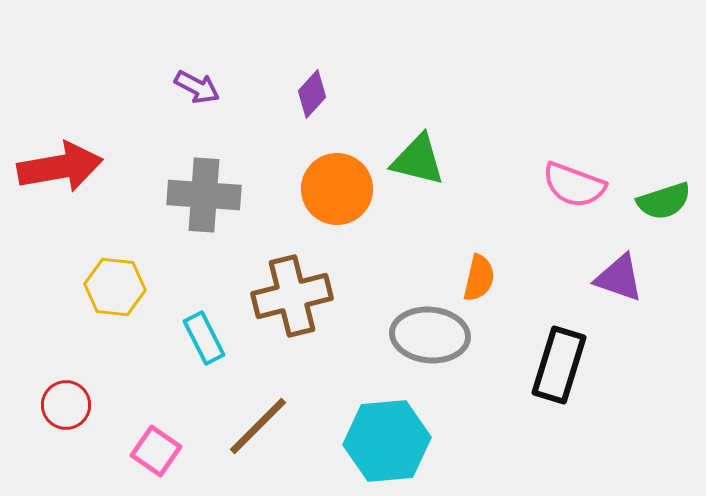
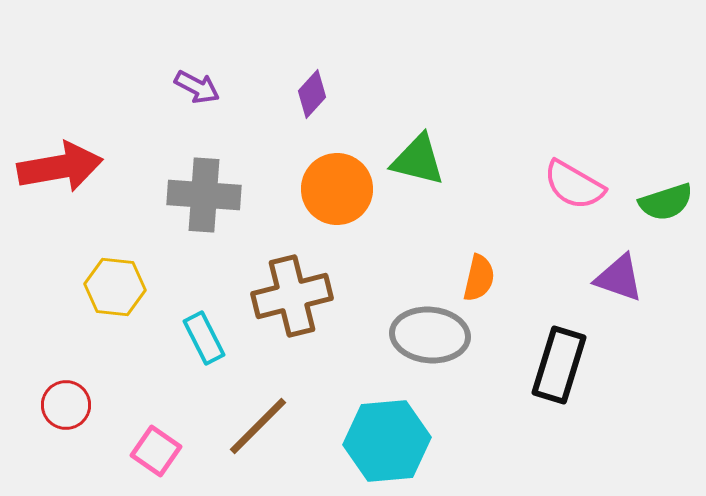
pink semicircle: rotated 10 degrees clockwise
green semicircle: moved 2 px right, 1 px down
